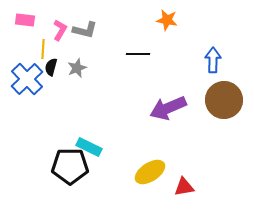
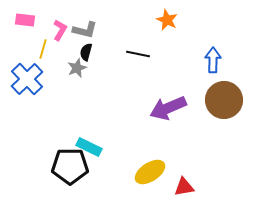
orange star: rotated 15 degrees clockwise
yellow line: rotated 12 degrees clockwise
black line: rotated 10 degrees clockwise
black semicircle: moved 35 px right, 15 px up
